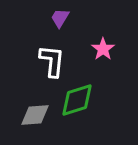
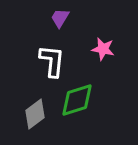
pink star: rotated 25 degrees counterclockwise
gray diamond: moved 1 px up; rotated 32 degrees counterclockwise
